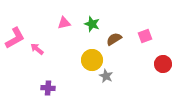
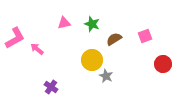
purple cross: moved 3 px right, 1 px up; rotated 32 degrees clockwise
